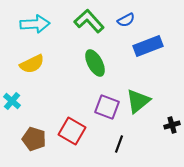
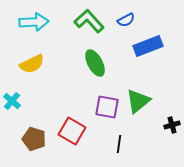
cyan arrow: moved 1 px left, 2 px up
purple square: rotated 10 degrees counterclockwise
black line: rotated 12 degrees counterclockwise
